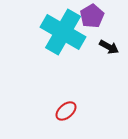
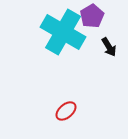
black arrow: rotated 30 degrees clockwise
